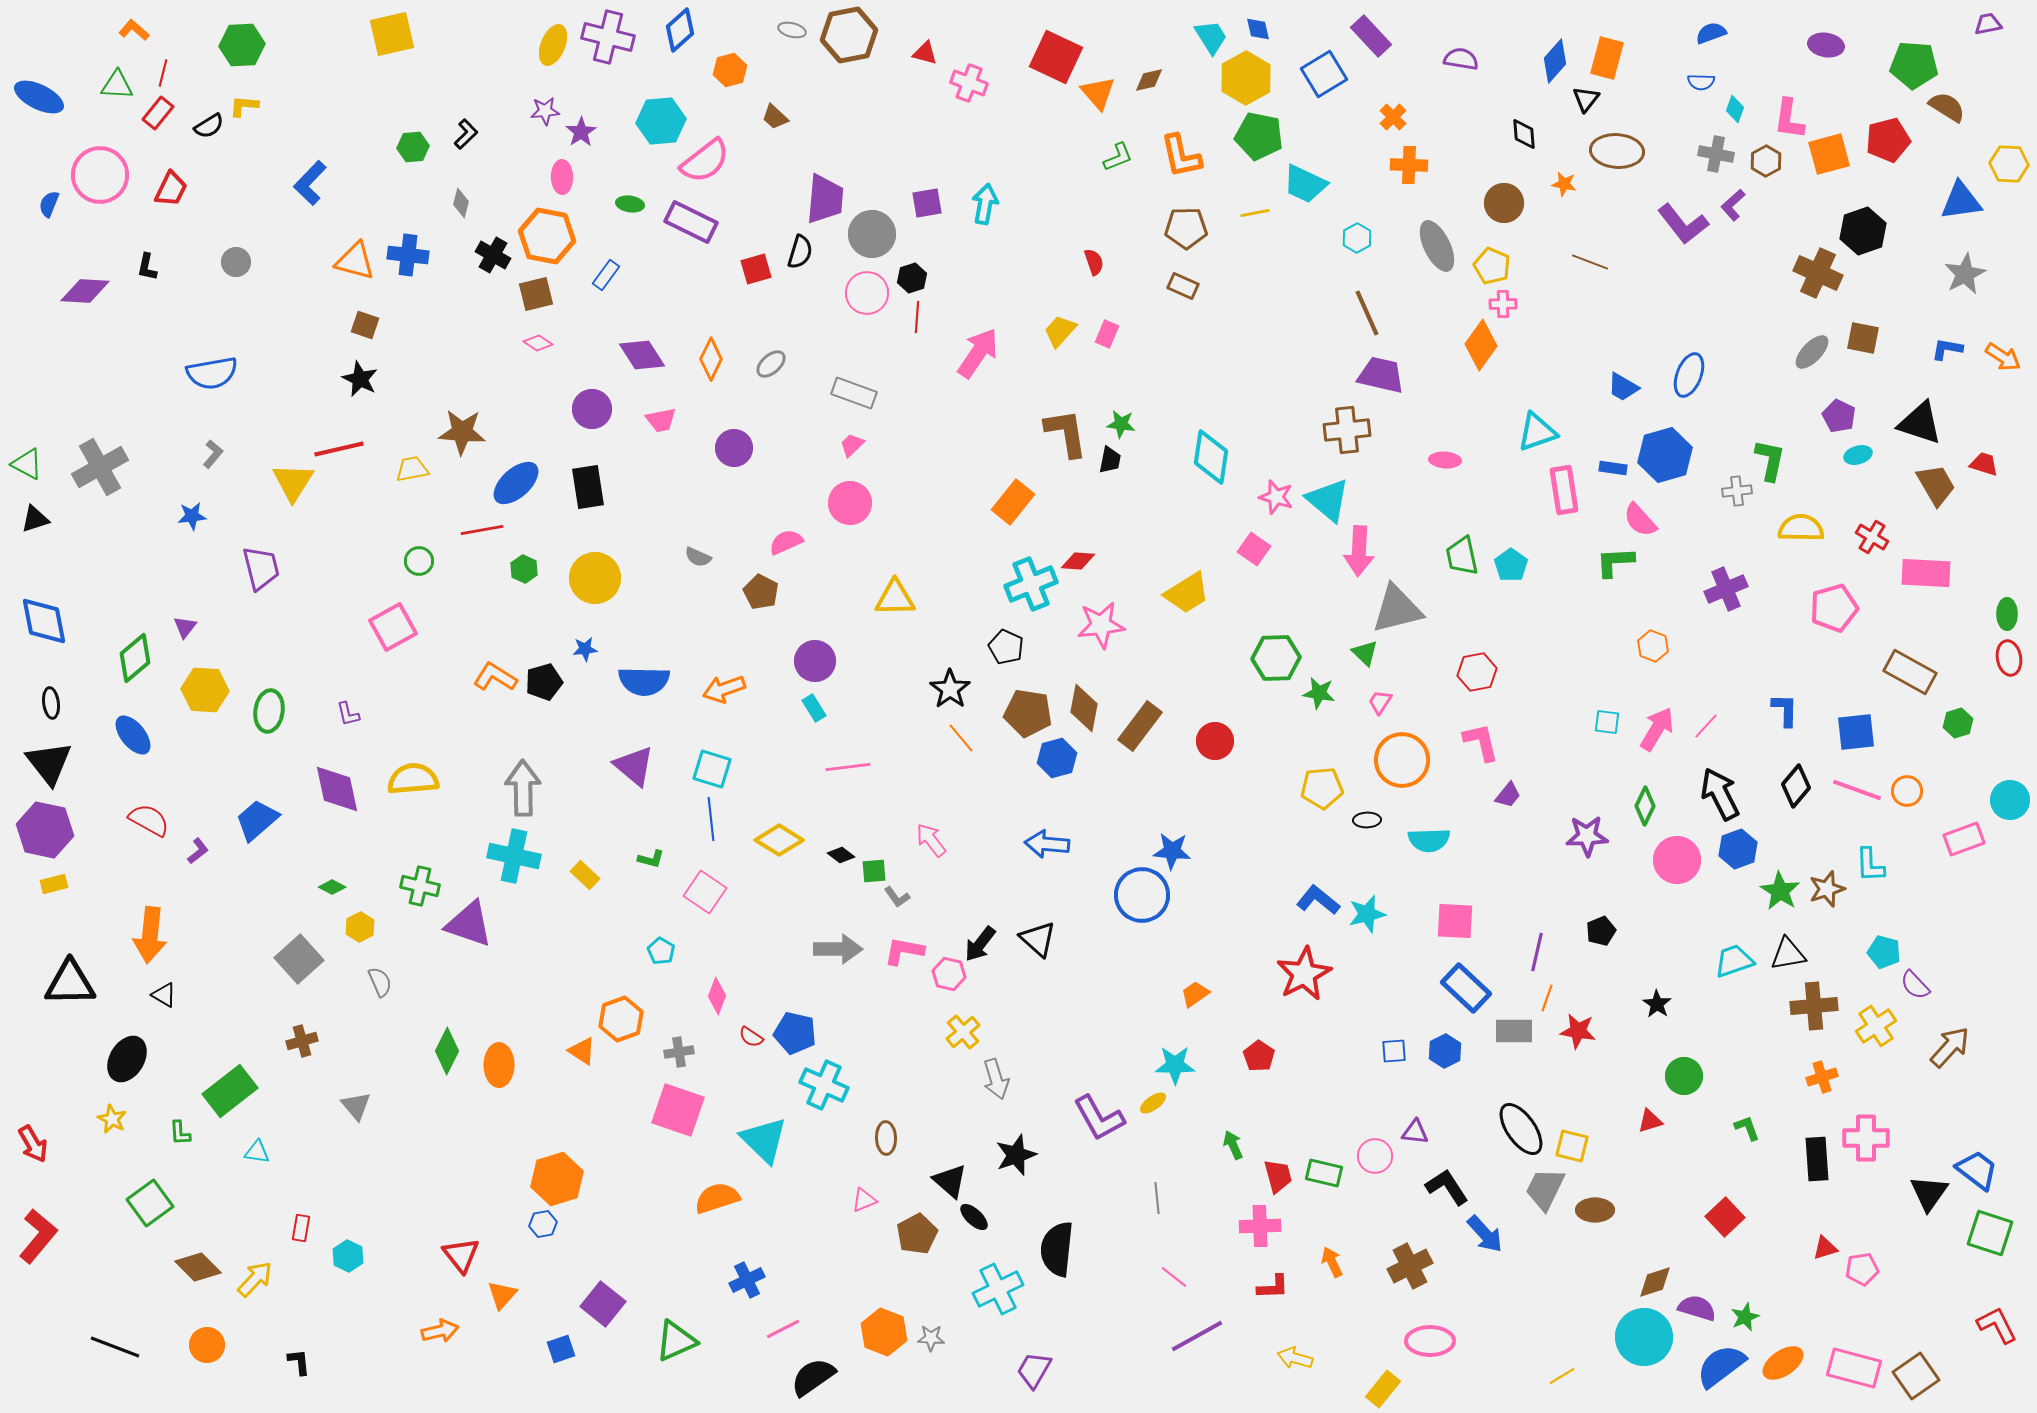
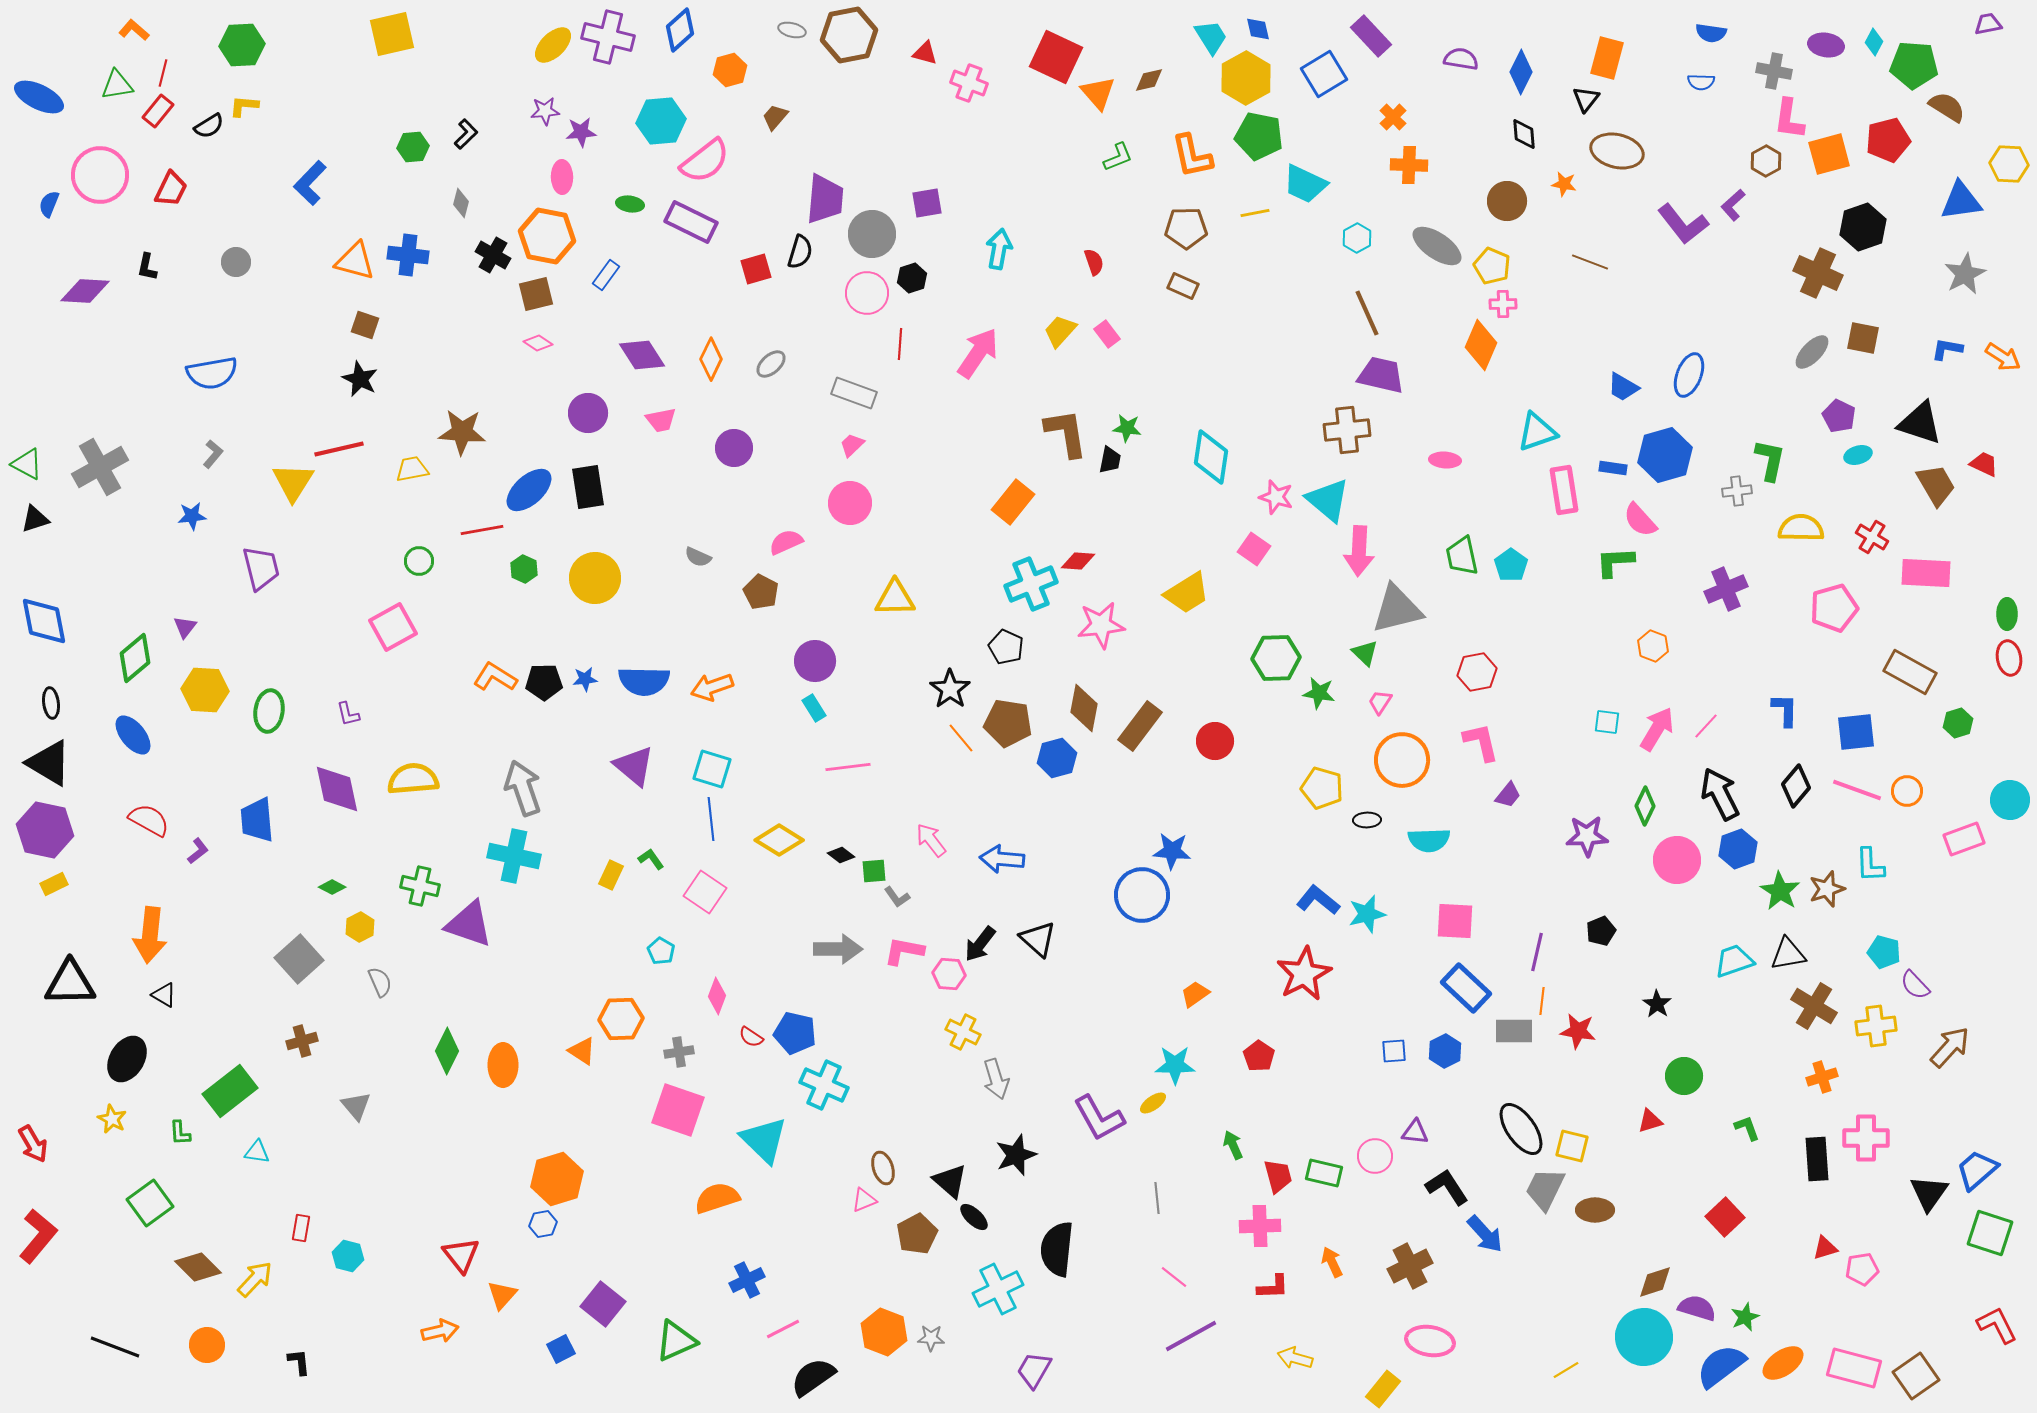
blue semicircle at (1711, 33): rotated 152 degrees counterclockwise
yellow ellipse at (553, 45): rotated 24 degrees clockwise
blue diamond at (1555, 61): moved 34 px left, 11 px down; rotated 15 degrees counterclockwise
green triangle at (117, 85): rotated 12 degrees counterclockwise
cyan diamond at (1735, 109): moved 139 px right, 67 px up; rotated 8 degrees clockwise
red rectangle at (158, 113): moved 2 px up
brown trapezoid at (775, 117): rotated 88 degrees clockwise
purple star at (581, 132): rotated 28 degrees clockwise
brown ellipse at (1617, 151): rotated 9 degrees clockwise
gray cross at (1716, 154): moved 58 px right, 83 px up
orange L-shape at (1181, 156): moved 11 px right
brown circle at (1504, 203): moved 3 px right, 2 px up
cyan arrow at (985, 204): moved 14 px right, 45 px down
black hexagon at (1863, 231): moved 4 px up
gray ellipse at (1437, 246): rotated 30 degrees counterclockwise
red line at (917, 317): moved 17 px left, 27 px down
pink rectangle at (1107, 334): rotated 60 degrees counterclockwise
orange diamond at (1481, 345): rotated 12 degrees counterclockwise
purple circle at (592, 409): moved 4 px left, 4 px down
green star at (1121, 424): moved 6 px right, 4 px down
red trapezoid at (1984, 464): rotated 8 degrees clockwise
blue ellipse at (516, 483): moved 13 px right, 7 px down
blue star at (585, 649): moved 30 px down
black pentagon at (544, 682): rotated 15 degrees clockwise
orange arrow at (724, 689): moved 12 px left, 2 px up
brown pentagon at (1028, 713): moved 20 px left, 10 px down
black triangle at (49, 763): rotated 21 degrees counterclockwise
gray arrow at (523, 788): rotated 18 degrees counterclockwise
yellow pentagon at (1322, 788): rotated 21 degrees clockwise
blue trapezoid at (257, 820): rotated 54 degrees counterclockwise
blue arrow at (1047, 844): moved 45 px left, 15 px down
green L-shape at (651, 859): rotated 140 degrees counterclockwise
yellow rectangle at (585, 875): moved 26 px right; rotated 72 degrees clockwise
yellow rectangle at (54, 884): rotated 12 degrees counterclockwise
pink hexagon at (949, 974): rotated 8 degrees counterclockwise
orange line at (1547, 998): moved 5 px left, 3 px down; rotated 12 degrees counterclockwise
brown cross at (1814, 1006): rotated 36 degrees clockwise
orange hexagon at (621, 1019): rotated 18 degrees clockwise
yellow cross at (1876, 1026): rotated 27 degrees clockwise
yellow cross at (963, 1032): rotated 24 degrees counterclockwise
orange ellipse at (499, 1065): moved 4 px right
brown ellipse at (886, 1138): moved 3 px left, 30 px down; rotated 16 degrees counterclockwise
blue trapezoid at (1977, 1170): rotated 78 degrees counterclockwise
cyan hexagon at (348, 1256): rotated 12 degrees counterclockwise
purple line at (1197, 1336): moved 6 px left
pink ellipse at (1430, 1341): rotated 9 degrees clockwise
blue square at (561, 1349): rotated 8 degrees counterclockwise
yellow line at (1562, 1376): moved 4 px right, 6 px up
